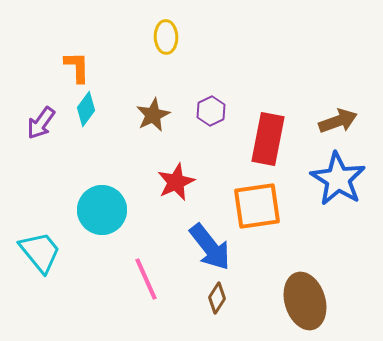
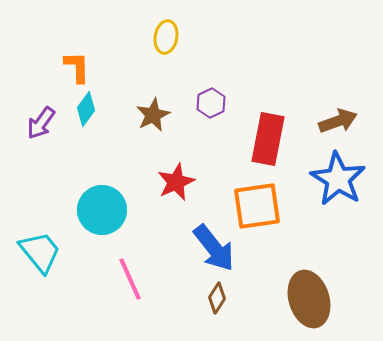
yellow ellipse: rotated 12 degrees clockwise
purple hexagon: moved 8 px up
blue arrow: moved 4 px right, 1 px down
pink line: moved 16 px left
brown ellipse: moved 4 px right, 2 px up
